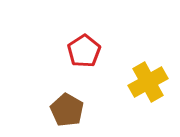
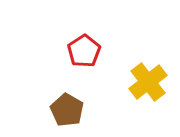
yellow cross: rotated 9 degrees counterclockwise
